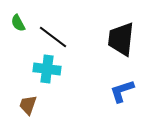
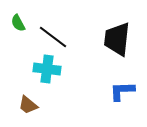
black trapezoid: moved 4 px left
blue L-shape: rotated 16 degrees clockwise
brown trapezoid: rotated 70 degrees counterclockwise
